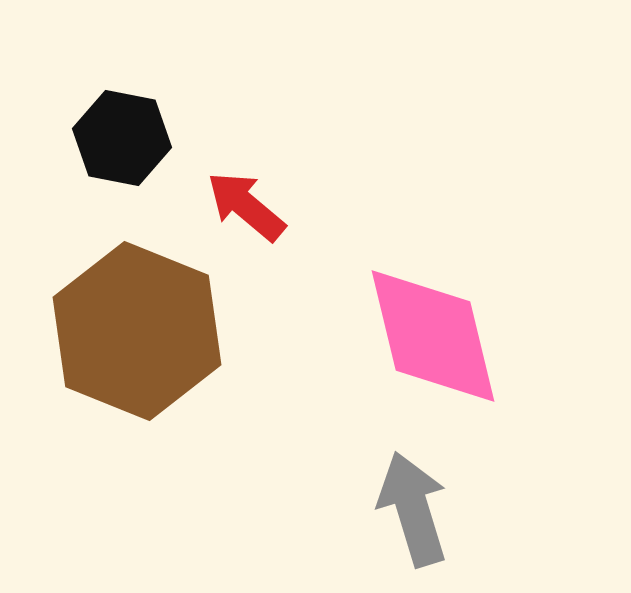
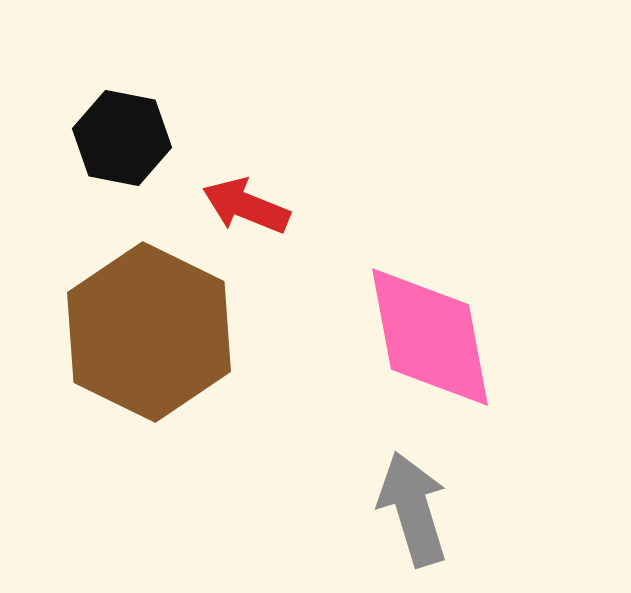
red arrow: rotated 18 degrees counterclockwise
brown hexagon: moved 12 px right, 1 px down; rotated 4 degrees clockwise
pink diamond: moved 3 px left, 1 px down; rotated 3 degrees clockwise
